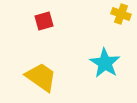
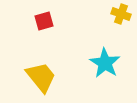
yellow trapezoid: rotated 16 degrees clockwise
